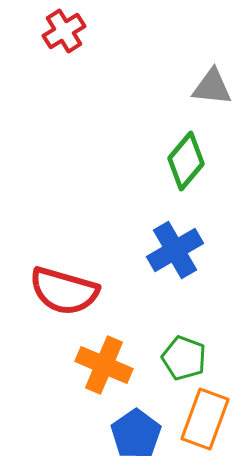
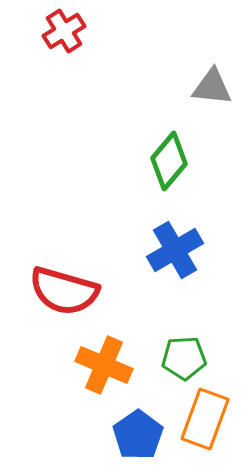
green diamond: moved 17 px left
green pentagon: rotated 24 degrees counterclockwise
blue pentagon: moved 2 px right, 1 px down
